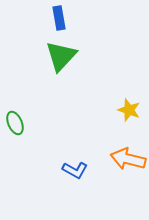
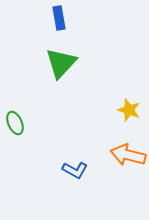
green triangle: moved 7 px down
orange arrow: moved 4 px up
